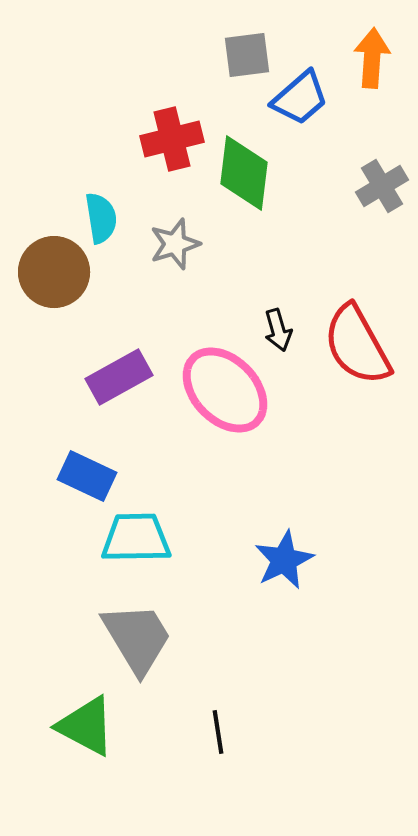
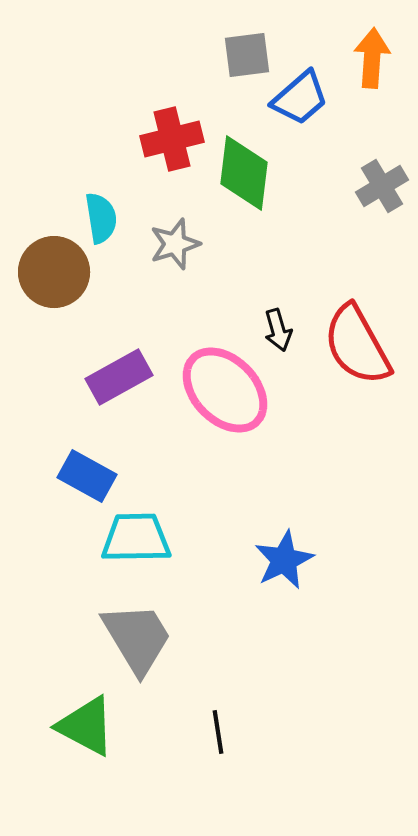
blue rectangle: rotated 4 degrees clockwise
